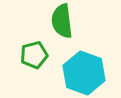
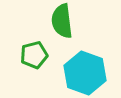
cyan hexagon: moved 1 px right
